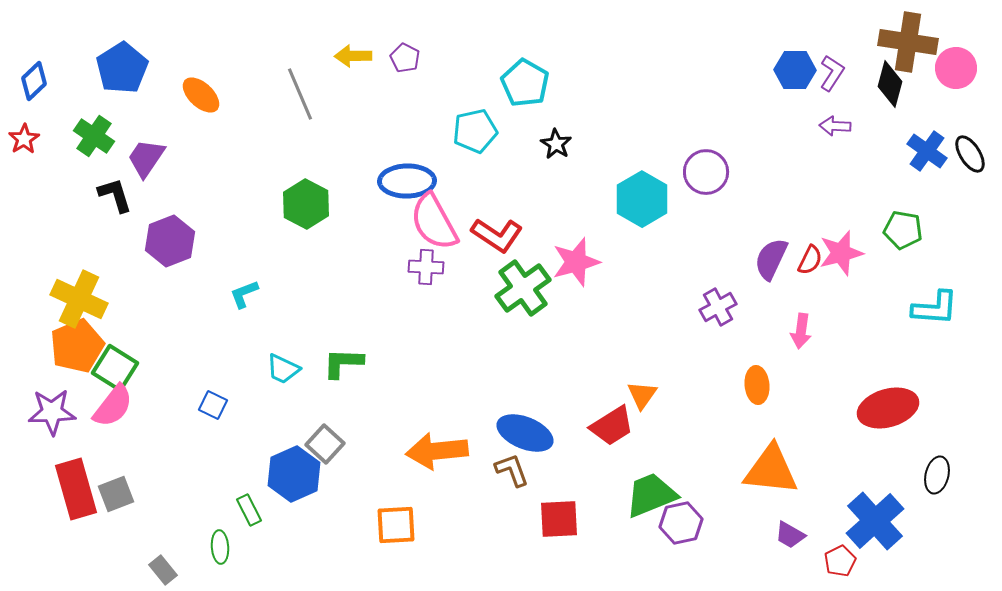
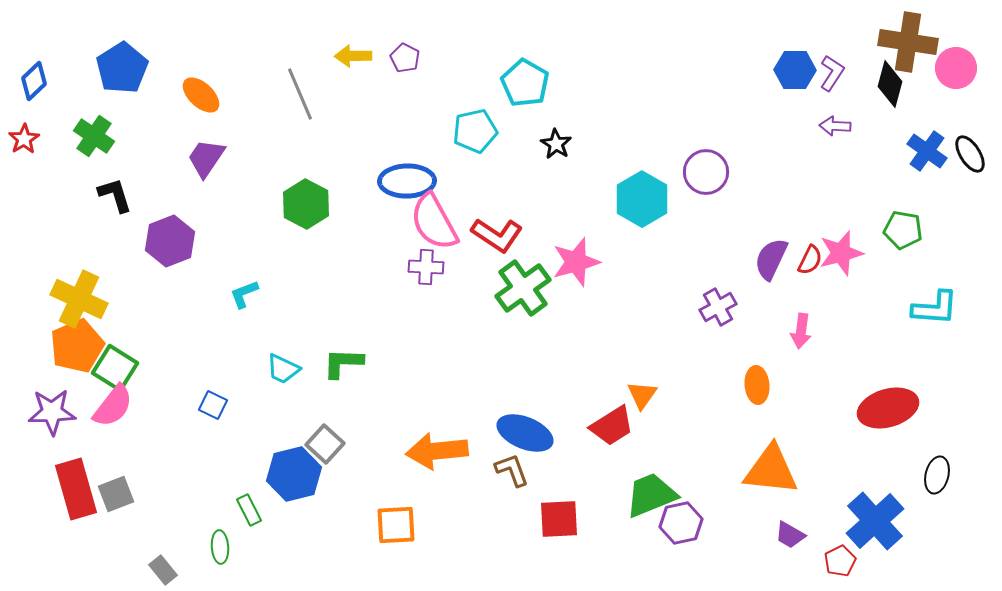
purple trapezoid at (146, 158): moved 60 px right
blue hexagon at (294, 474): rotated 10 degrees clockwise
